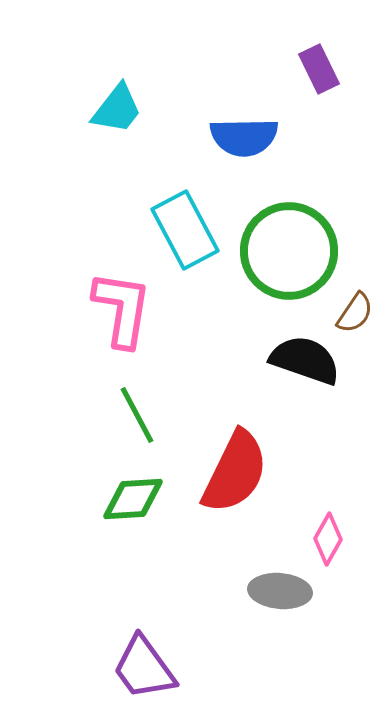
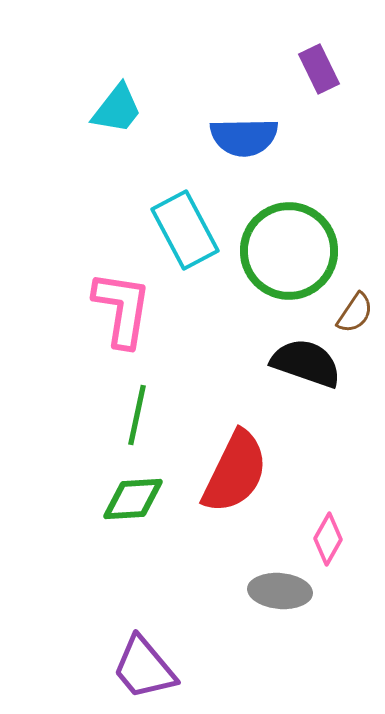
black semicircle: moved 1 px right, 3 px down
green line: rotated 40 degrees clockwise
purple trapezoid: rotated 4 degrees counterclockwise
